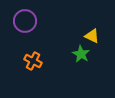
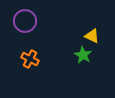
green star: moved 2 px right, 1 px down
orange cross: moved 3 px left, 2 px up
